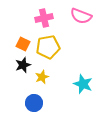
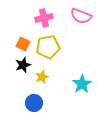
cyan star: moved 1 px left; rotated 18 degrees clockwise
